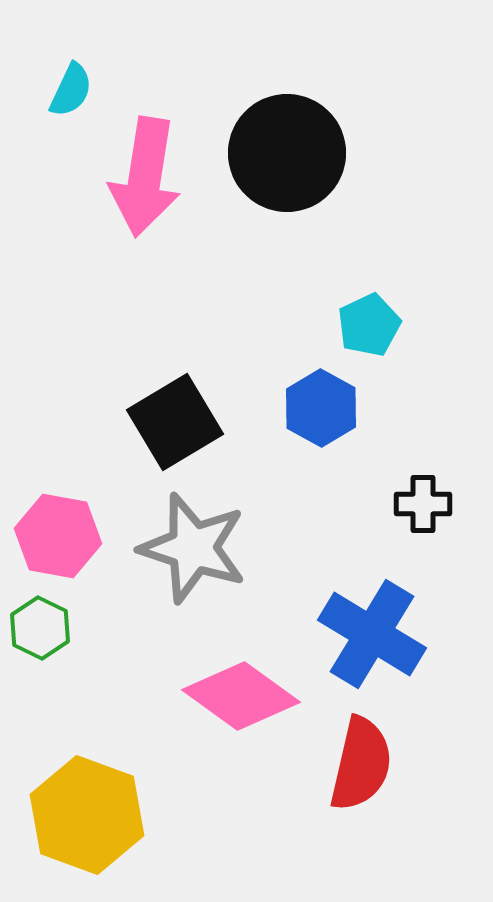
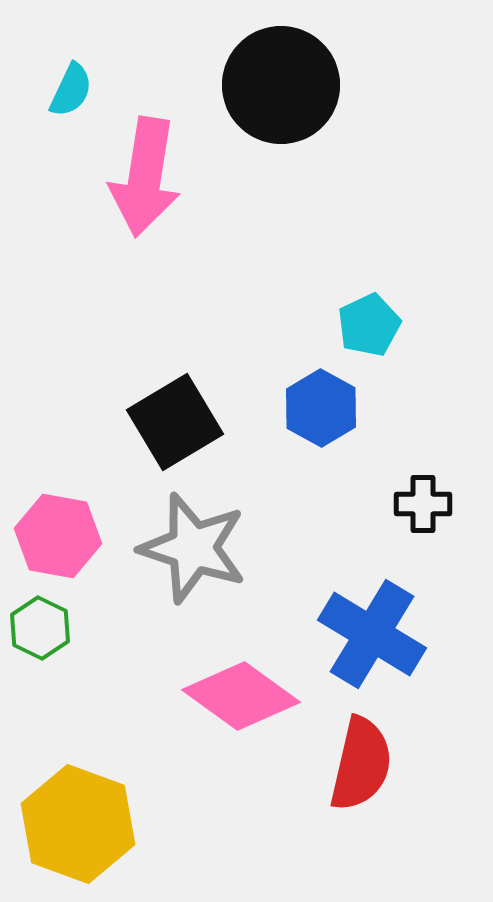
black circle: moved 6 px left, 68 px up
yellow hexagon: moved 9 px left, 9 px down
